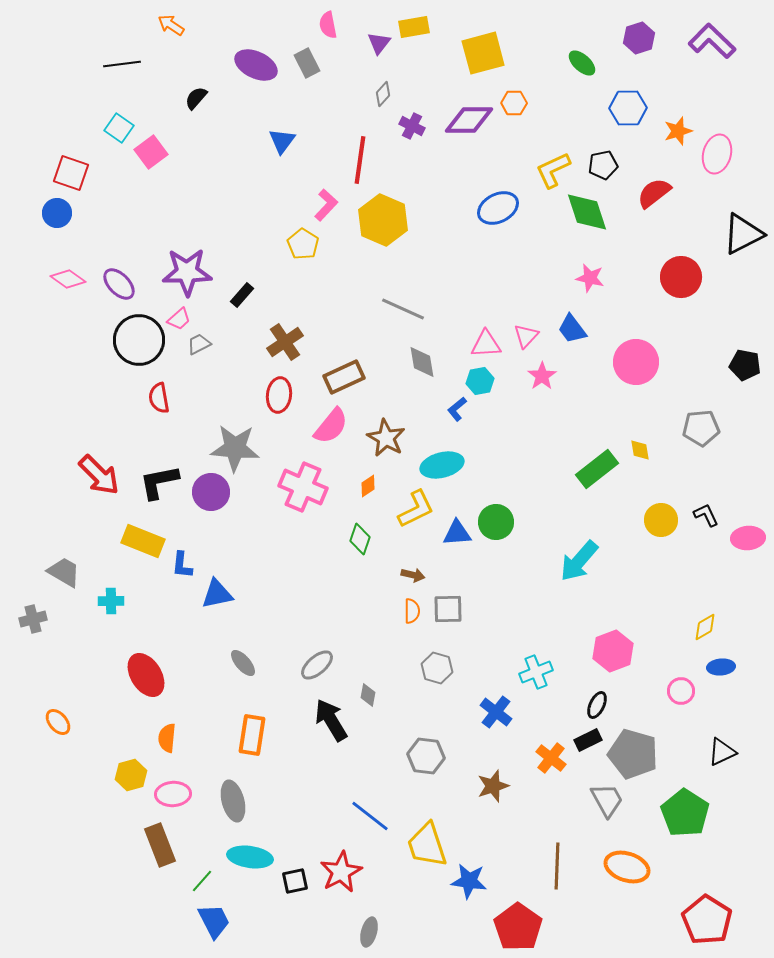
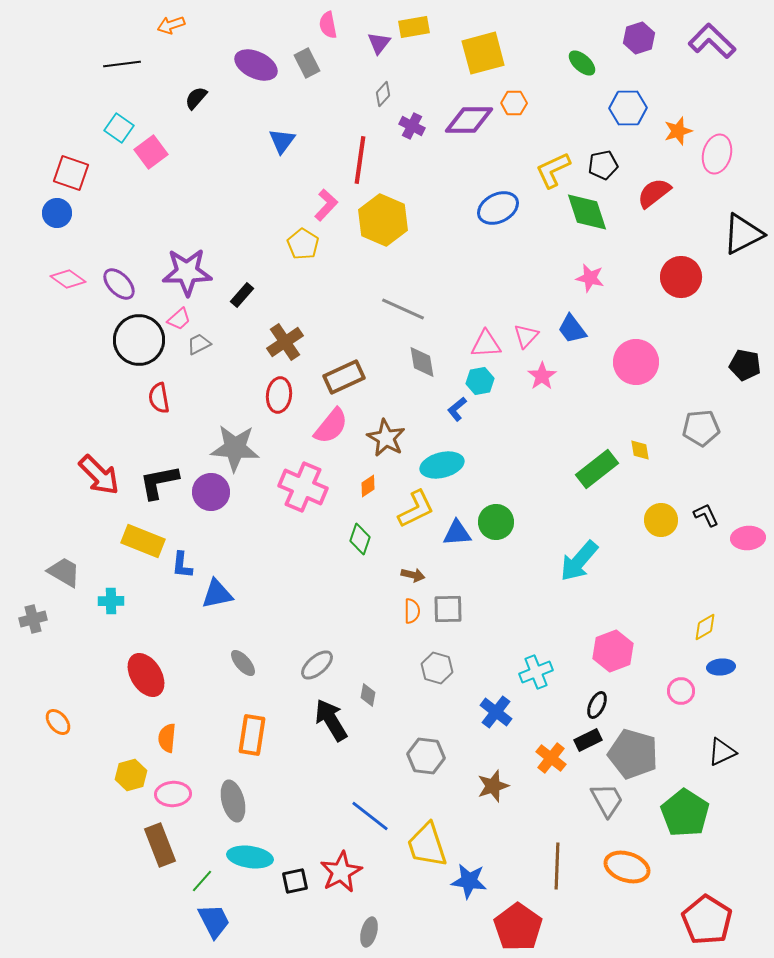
orange arrow at (171, 25): rotated 52 degrees counterclockwise
